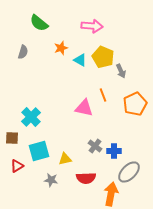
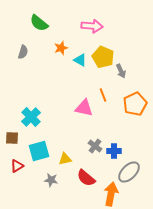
red semicircle: rotated 42 degrees clockwise
